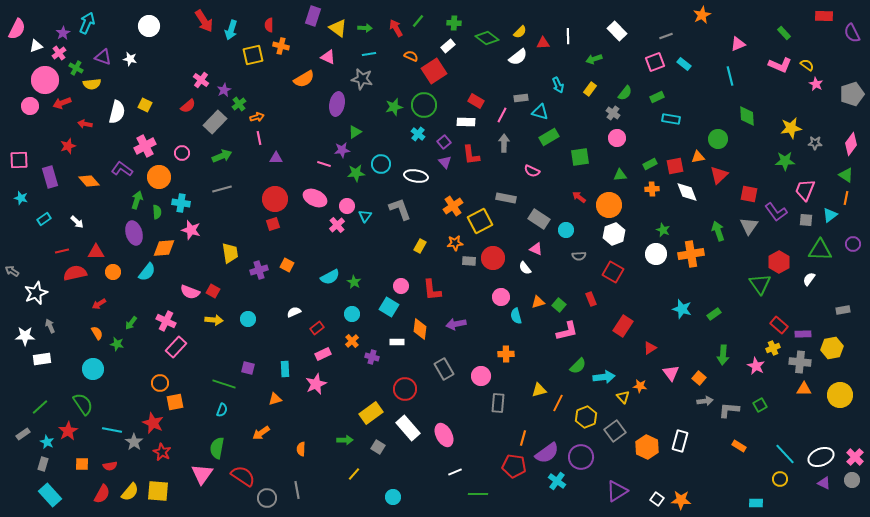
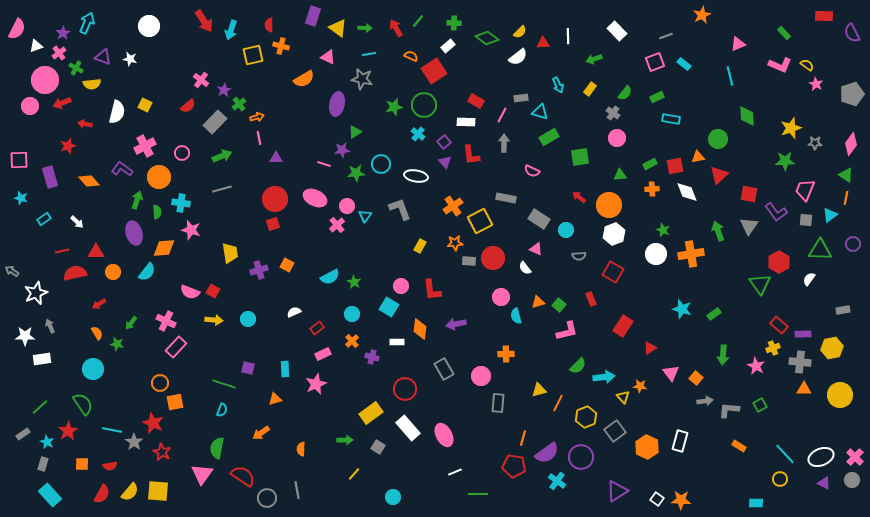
yellow star at (791, 128): rotated 10 degrees counterclockwise
orange square at (699, 378): moved 3 px left
